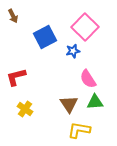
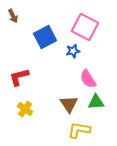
pink square: rotated 16 degrees counterclockwise
red L-shape: moved 3 px right
green triangle: moved 1 px right
